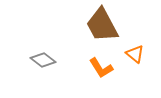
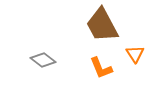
orange triangle: rotated 18 degrees clockwise
orange L-shape: rotated 10 degrees clockwise
